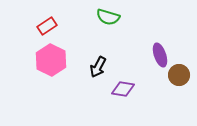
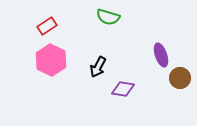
purple ellipse: moved 1 px right
brown circle: moved 1 px right, 3 px down
